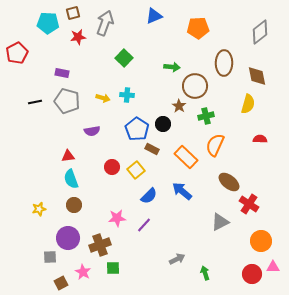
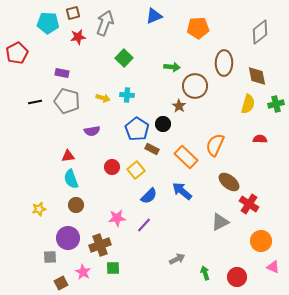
green cross at (206, 116): moved 70 px right, 12 px up
brown circle at (74, 205): moved 2 px right
pink triangle at (273, 267): rotated 24 degrees clockwise
red circle at (252, 274): moved 15 px left, 3 px down
